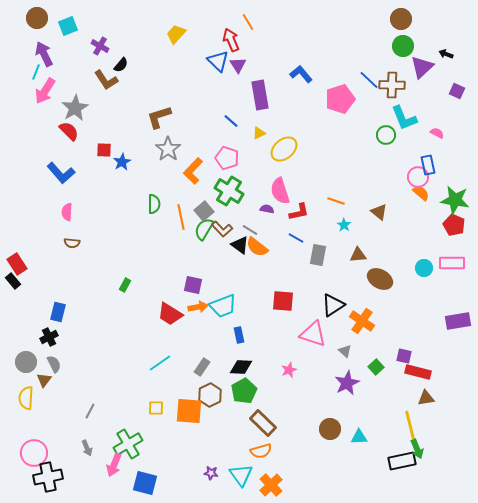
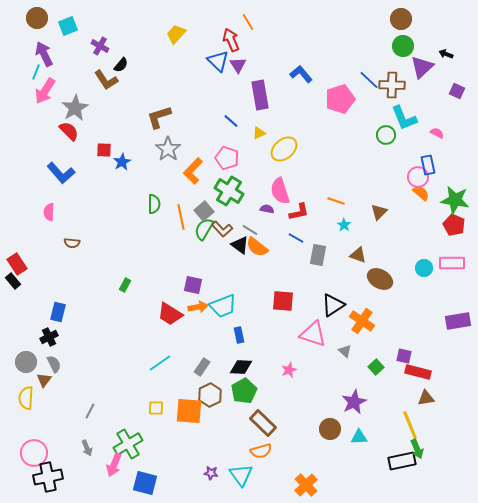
pink semicircle at (67, 212): moved 18 px left
brown triangle at (379, 212): rotated 36 degrees clockwise
brown triangle at (358, 255): rotated 24 degrees clockwise
purple star at (347, 383): moved 7 px right, 19 px down
yellow line at (410, 425): rotated 8 degrees counterclockwise
orange cross at (271, 485): moved 35 px right
